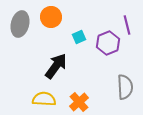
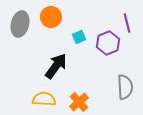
purple line: moved 2 px up
